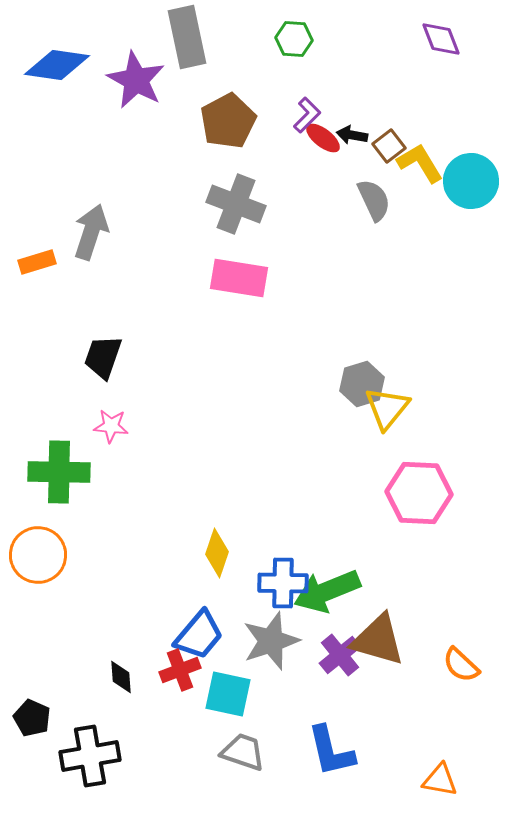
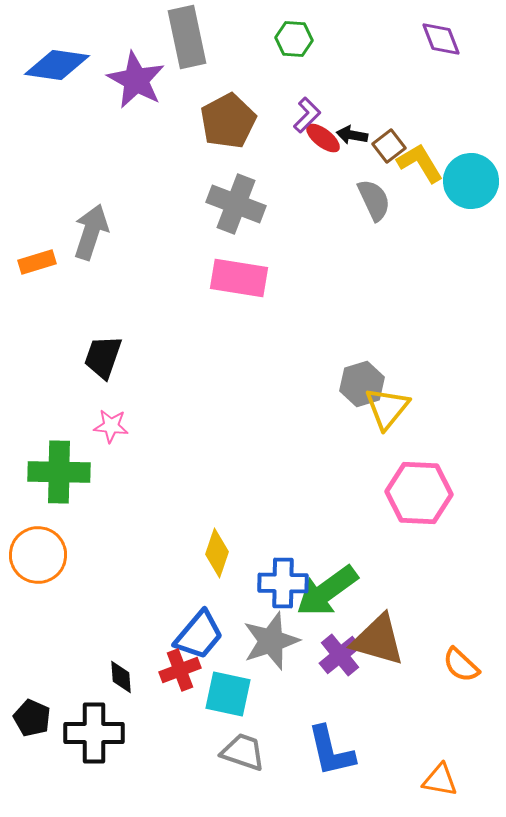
green arrow: rotated 14 degrees counterclockwise
black cross: moved 4 px right, 23 px up; rotated 10 degrees clockwise
